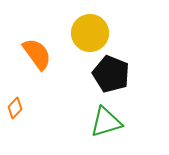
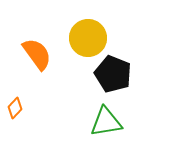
yellow circle: moved 2 px left, 5 px down
black pentagon: moved 2 px right
green triangle: rotated 8 degrees clockwise
